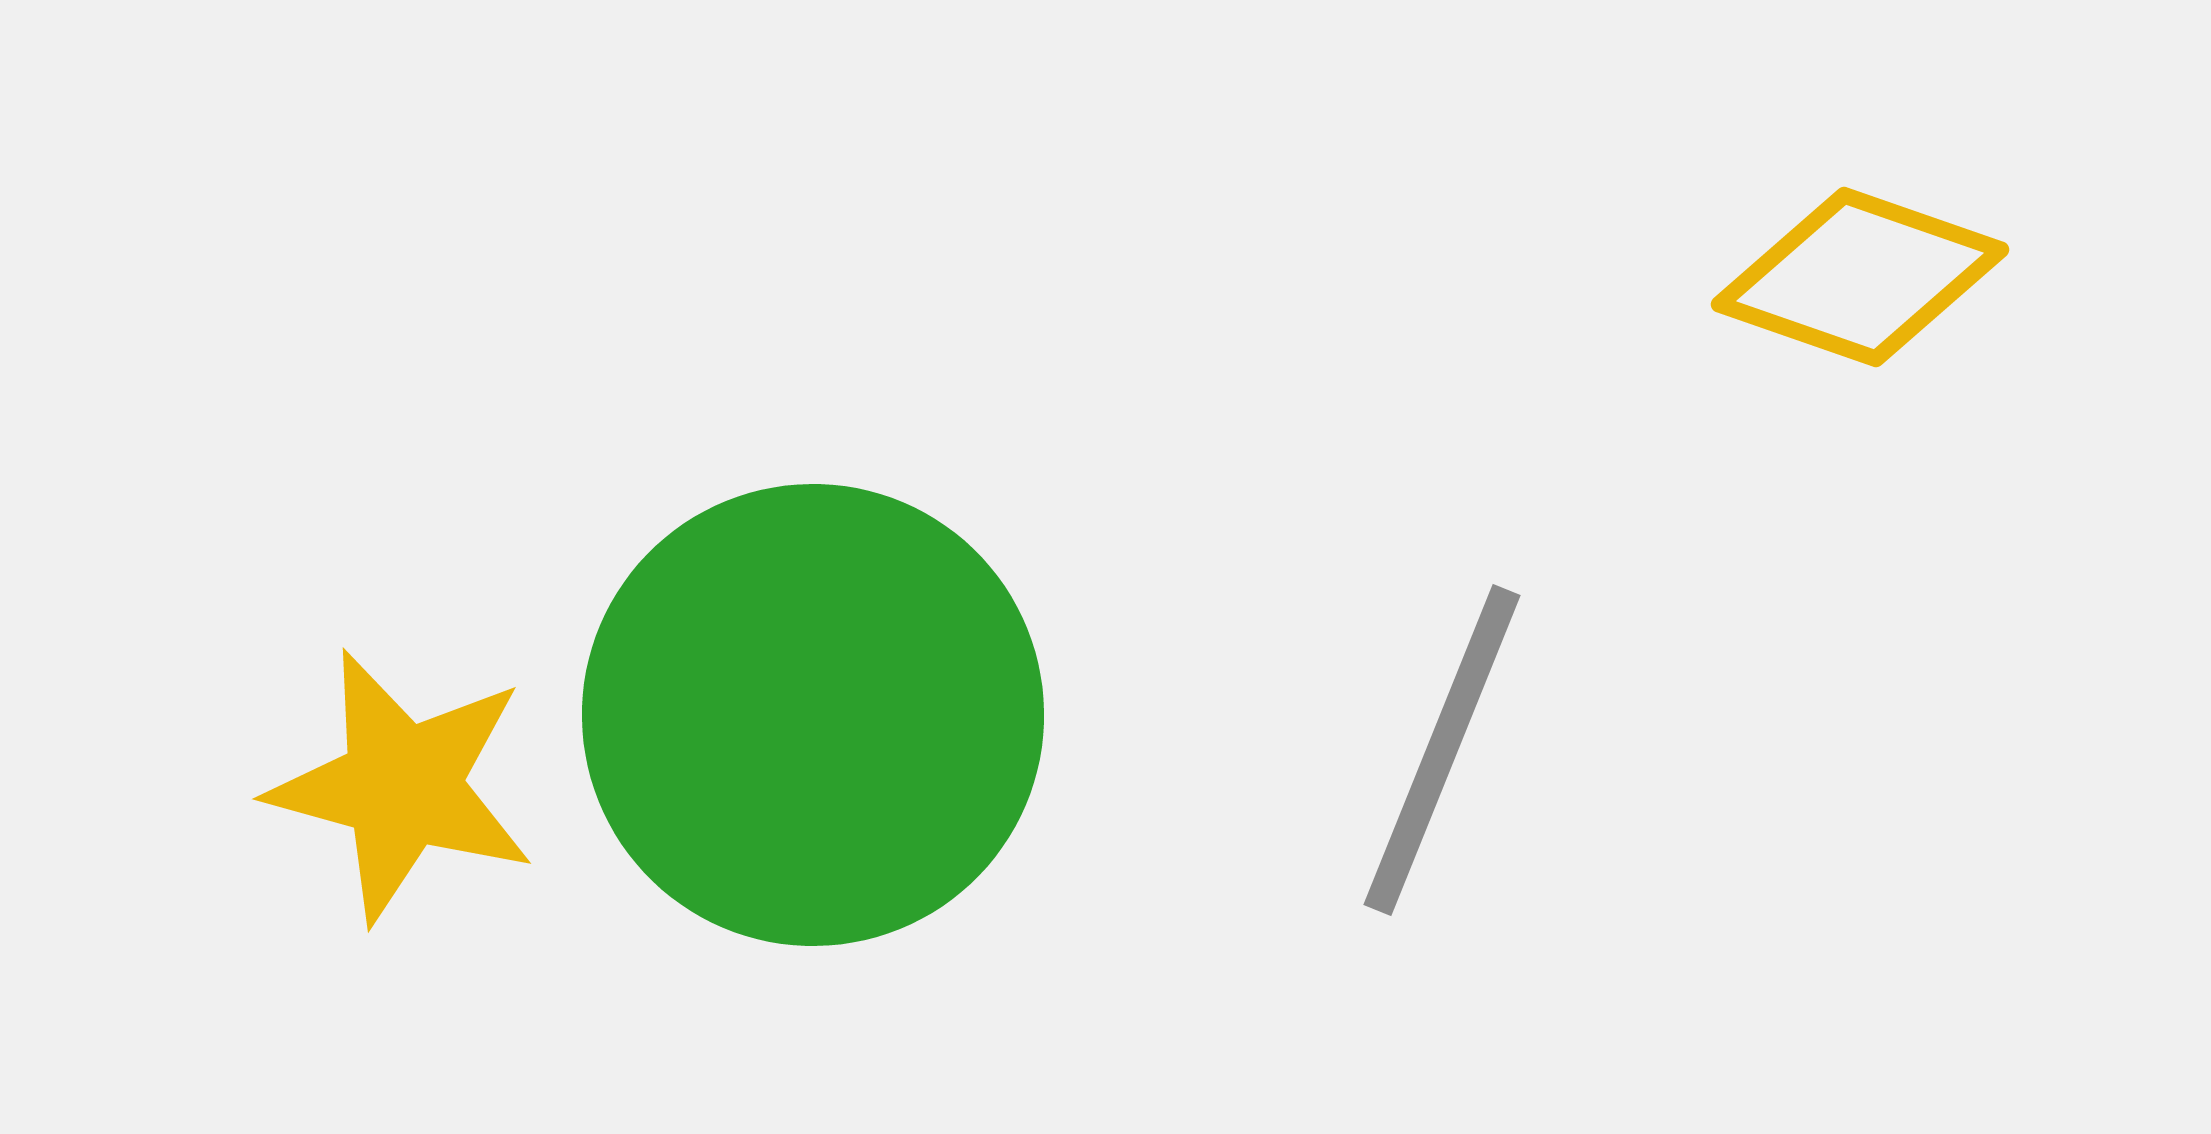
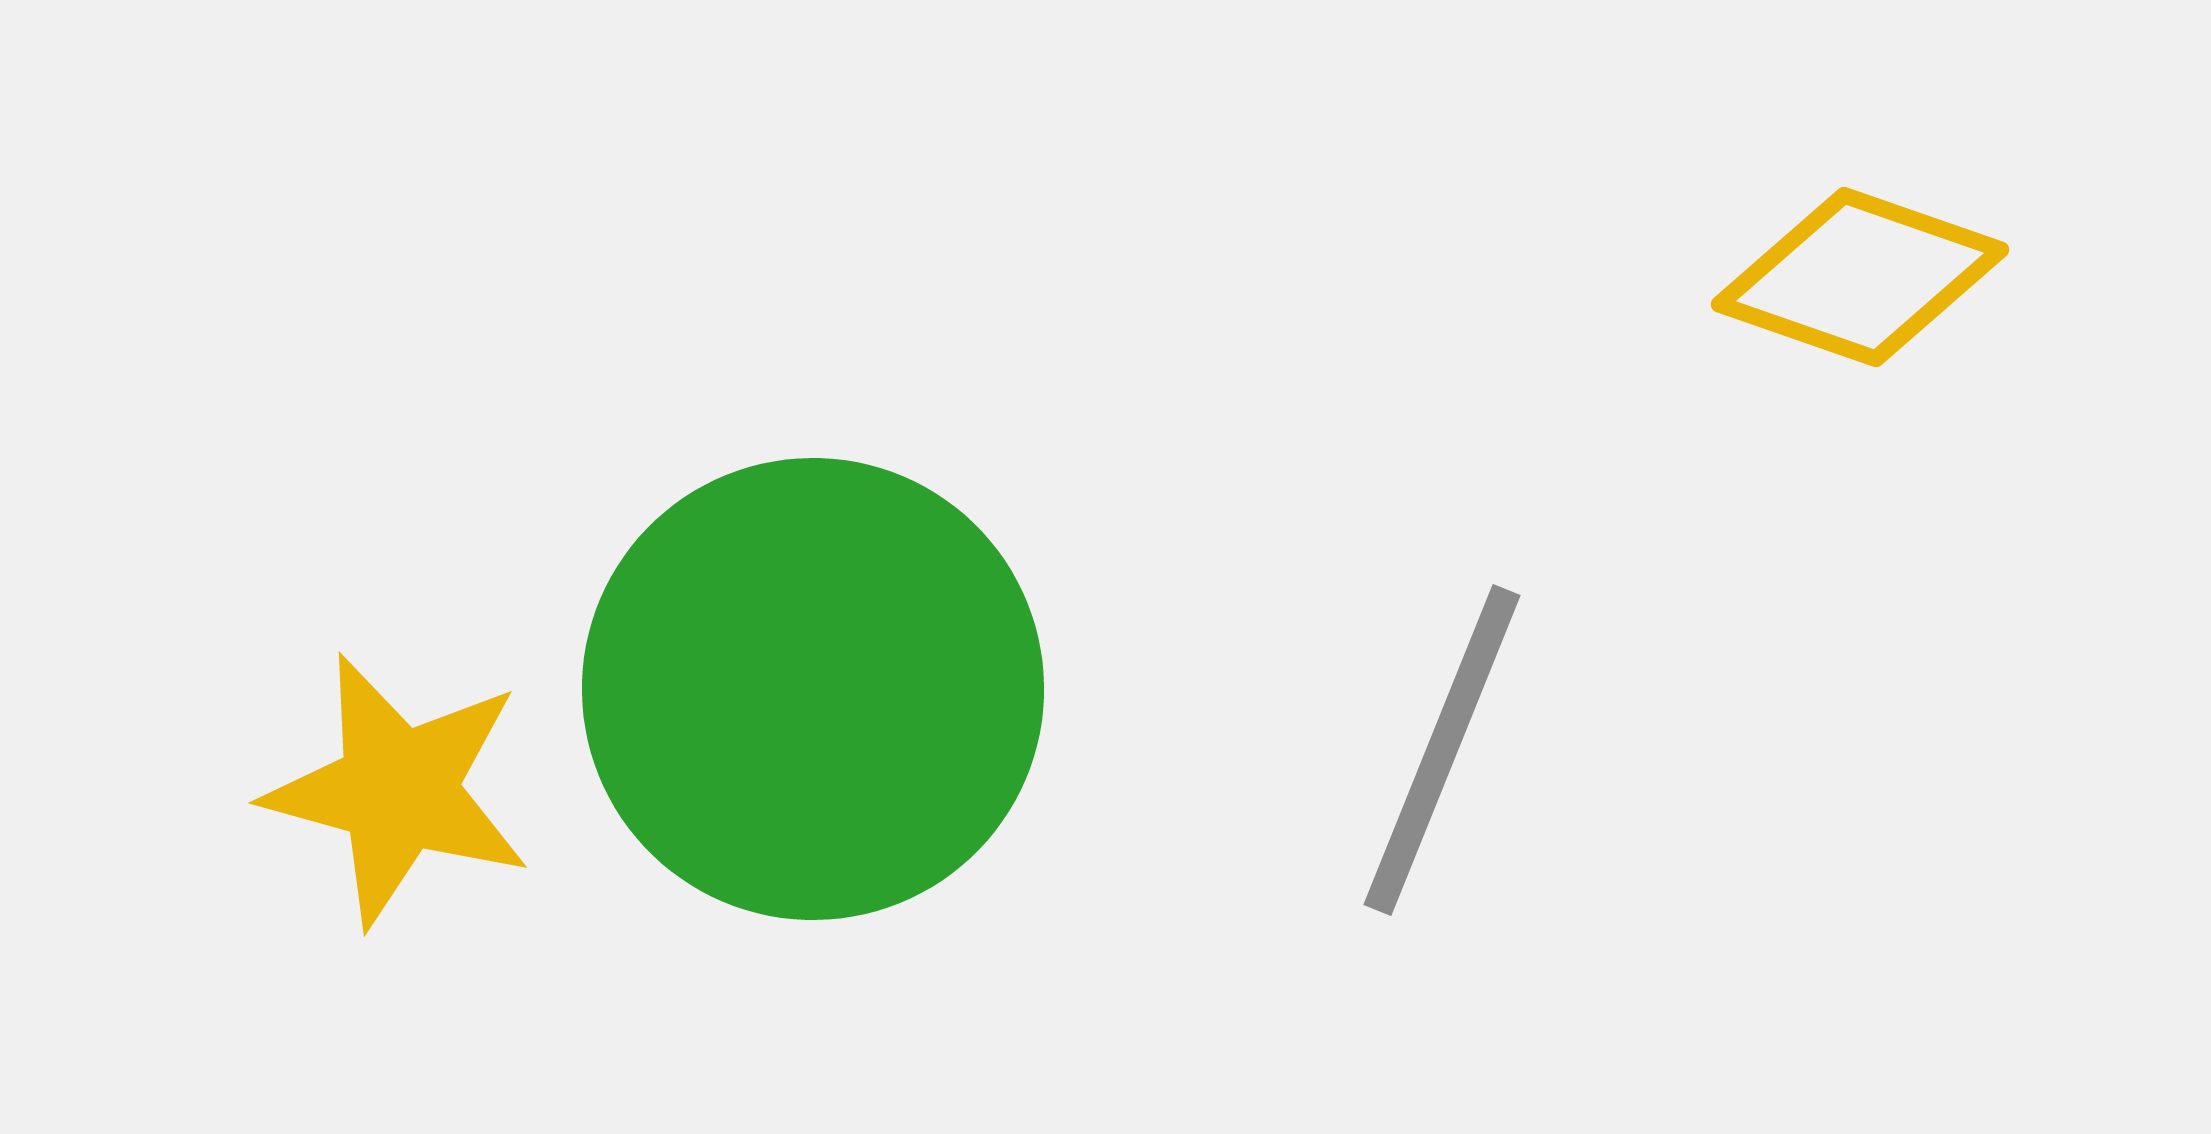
green circle: moved 26 px up
yellow star: moved 4 px left, 4 px down
